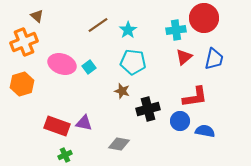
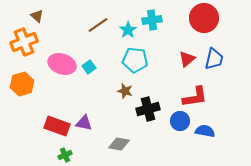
cyan cross: moved 24 px left, 10 px up
red triangle: moved 3 px right, 2 px down
cyan pentagon: moved 2 px right, 2 px up
brown star: moved 3 px right
